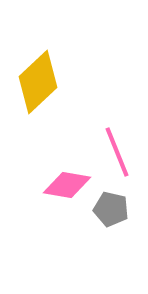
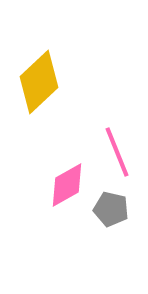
yellow diamond: moved 1 px right
pink diamond: rotated 39 degrees counterclockwise
